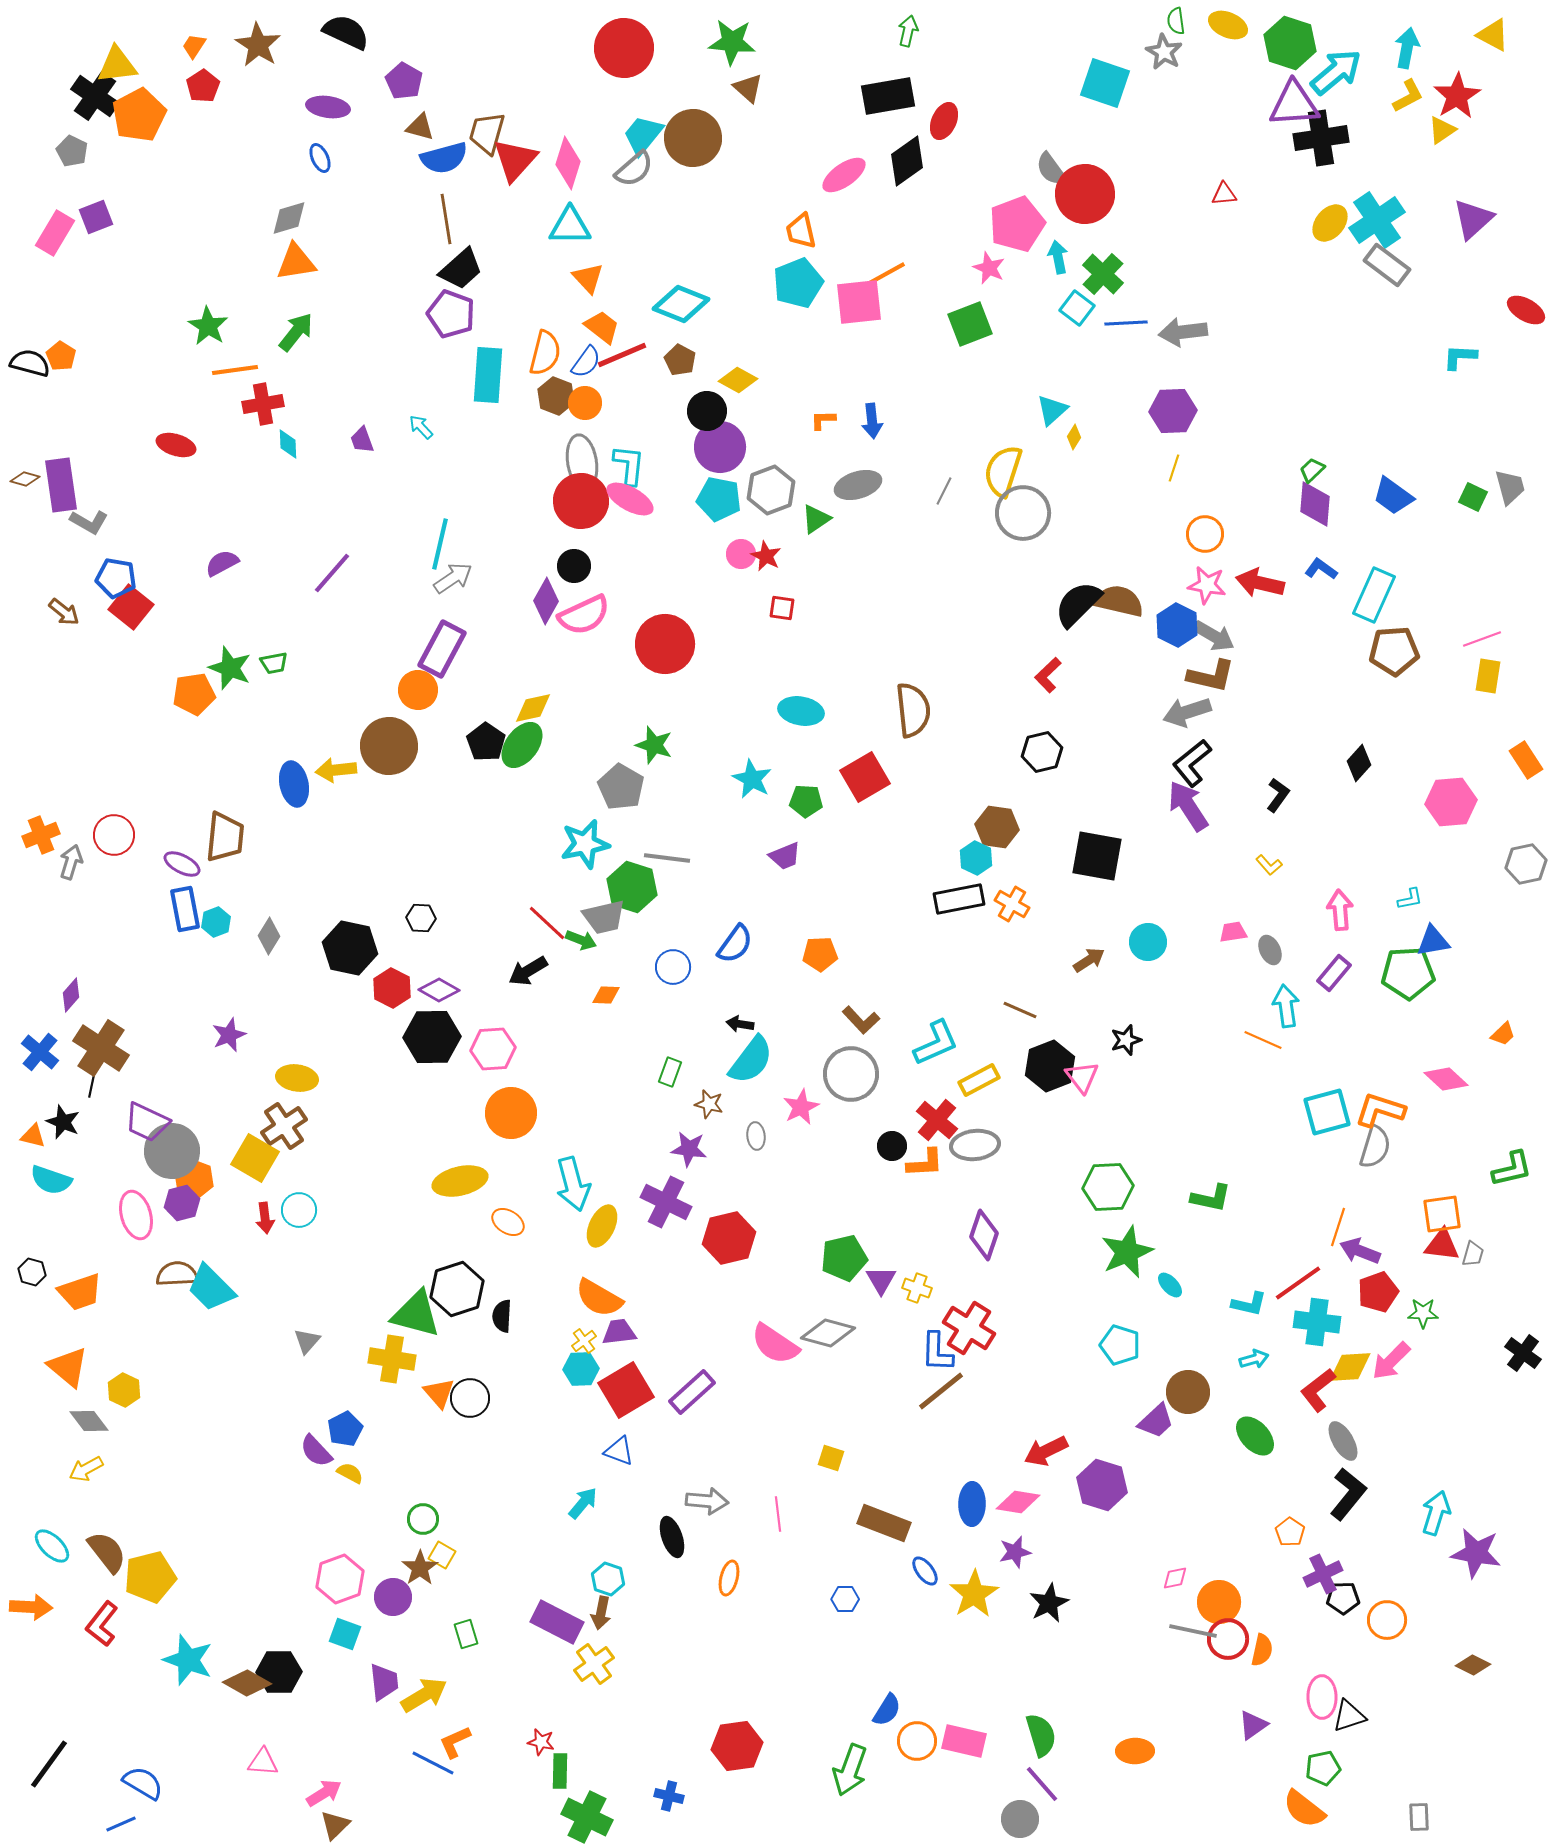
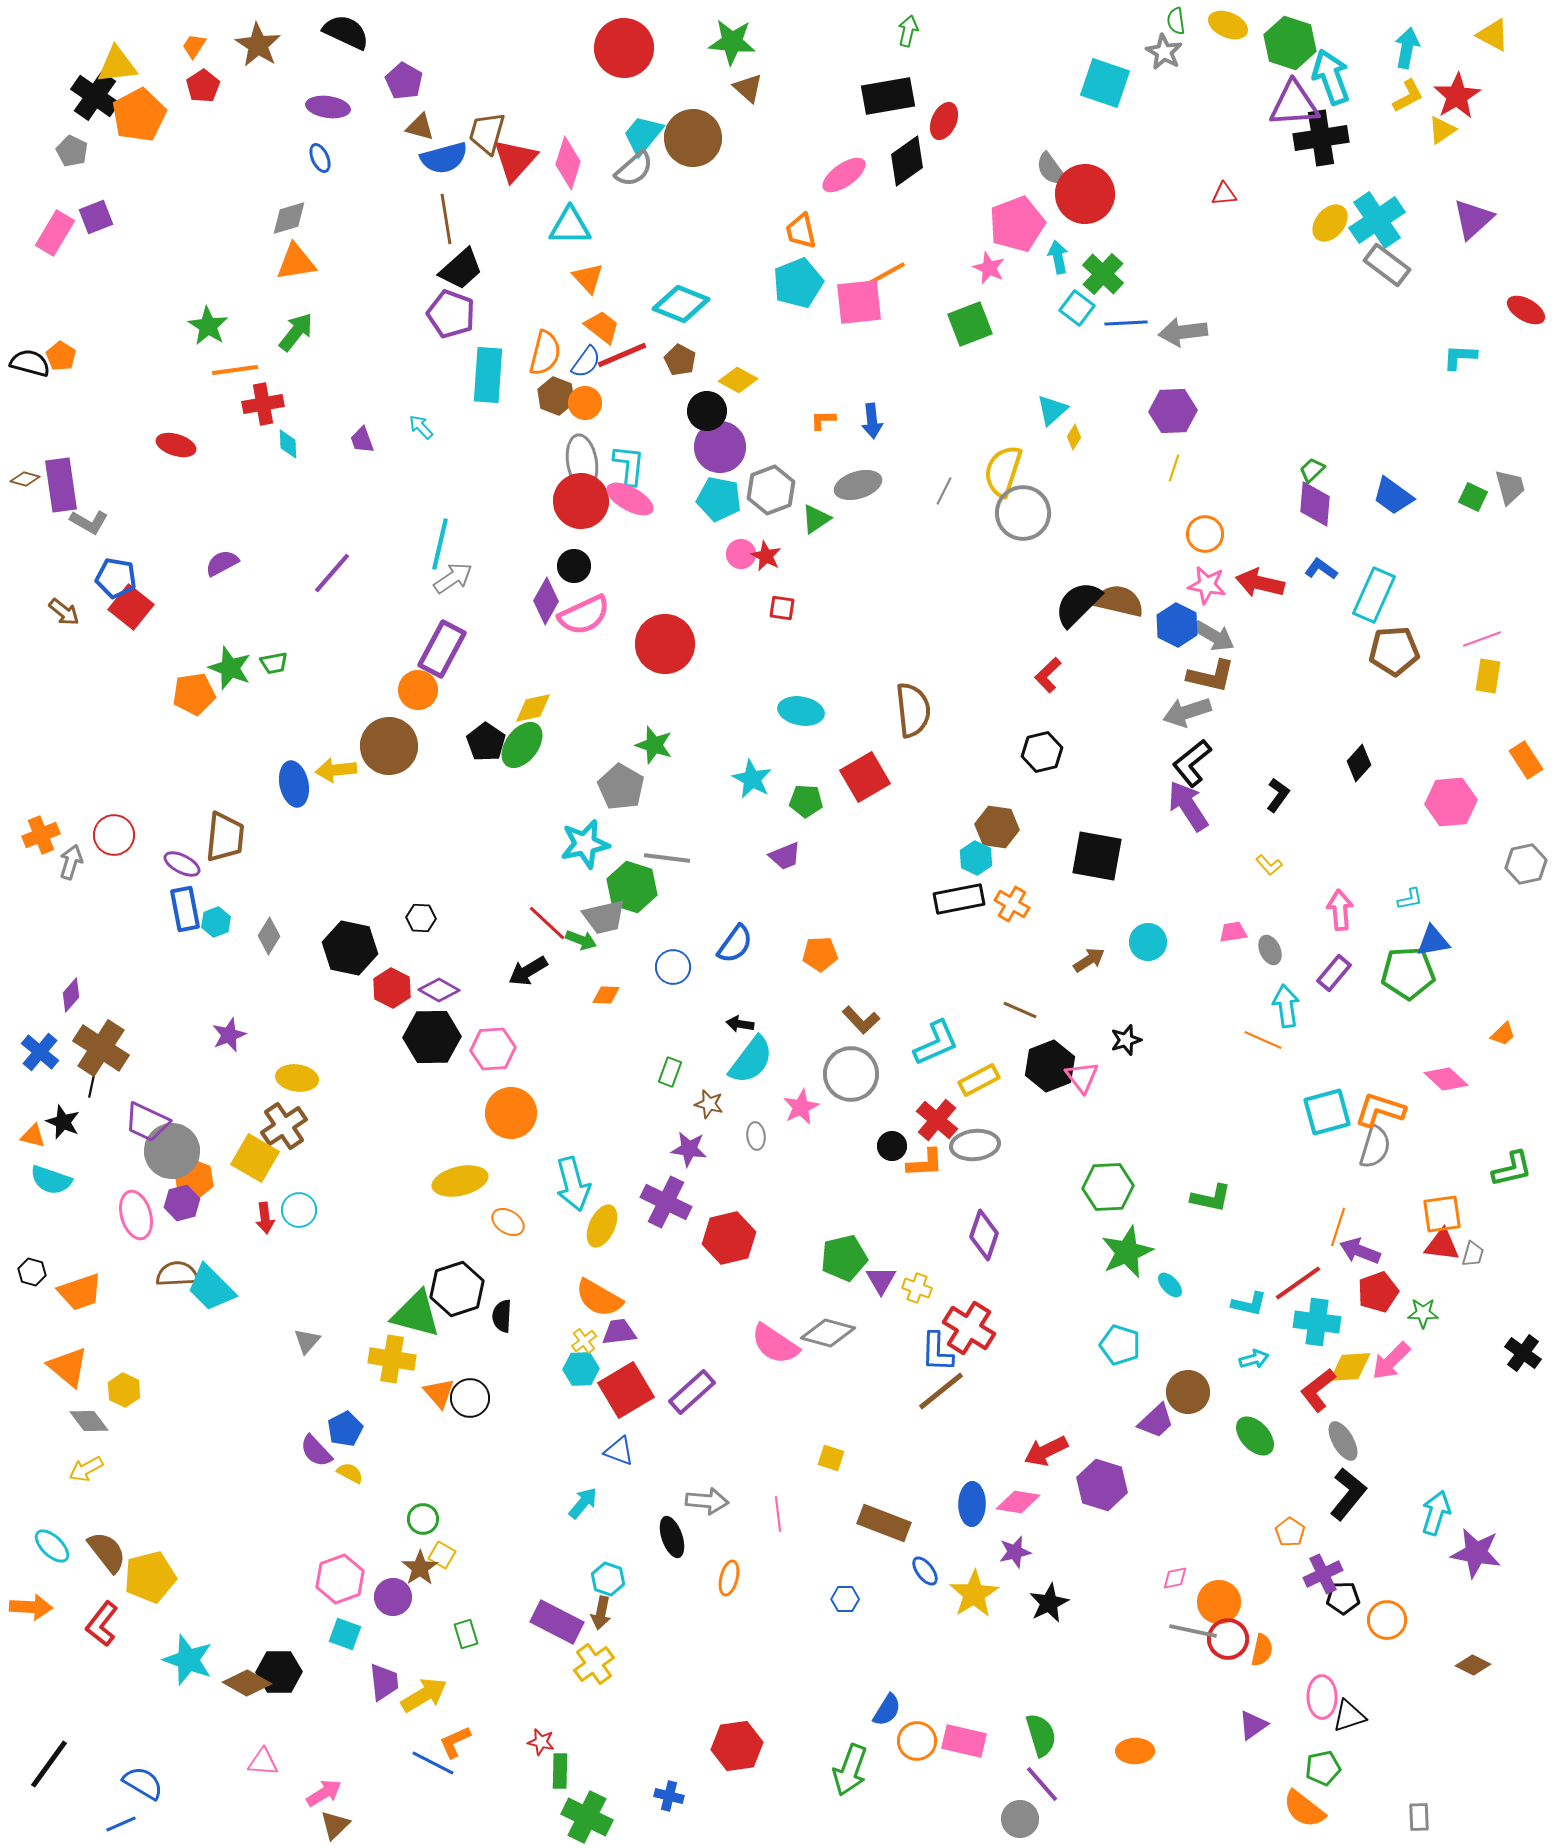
cyan arrow at (1336, 72): moved 5 px left, 5 px down; rotated 70 degrees counterclockwise
